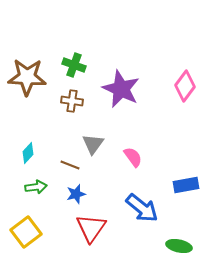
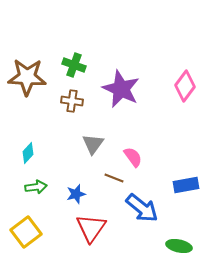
brown line: moved 44 px right, 13 px down
